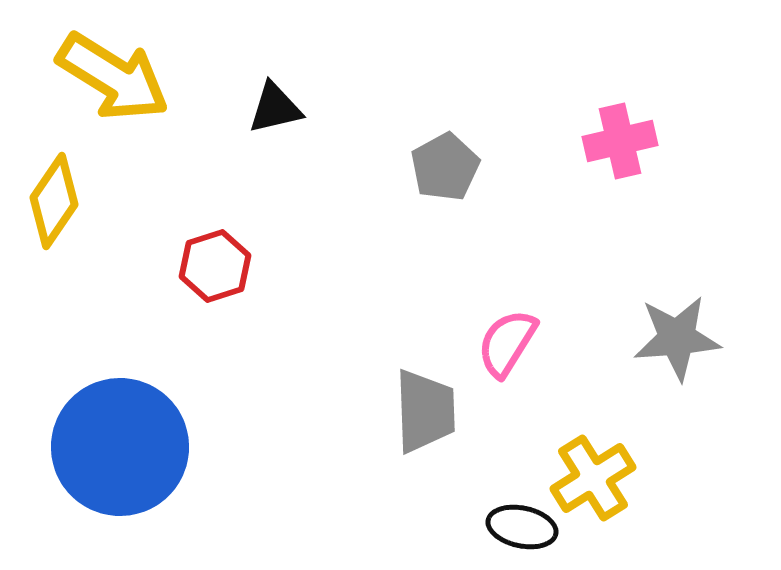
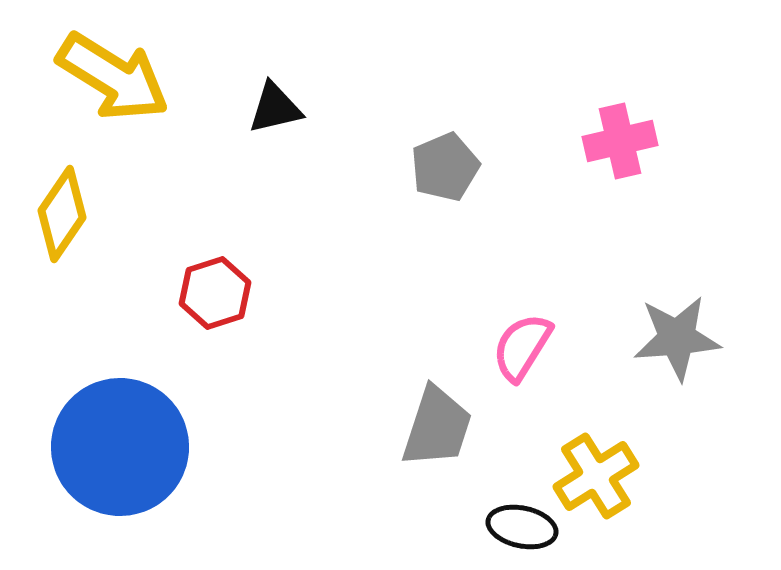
gray pentagon: rotated 6 degrees clockwise
yellow diamond: moved 8 px right, 13 px down
red hexagon: moved 27 px down
pink semicircle: moved 15 px right, 4 px down
gray trapezoid: moved 12 px right, 16 px down; rotated 20 degrees clockwise
yellow cross: moved 3 px right, 2 px up
